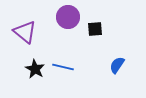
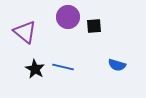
black square: moved 1 px left, 3 px up
blue semicircle: rotated 108 degrees counterclockwise
